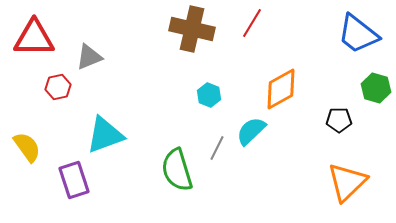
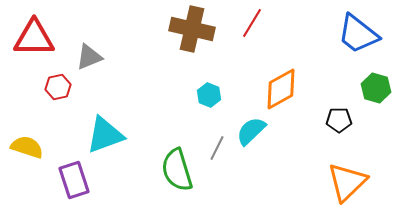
yellow semicircle: rotated 36 degrees counterclockwise
